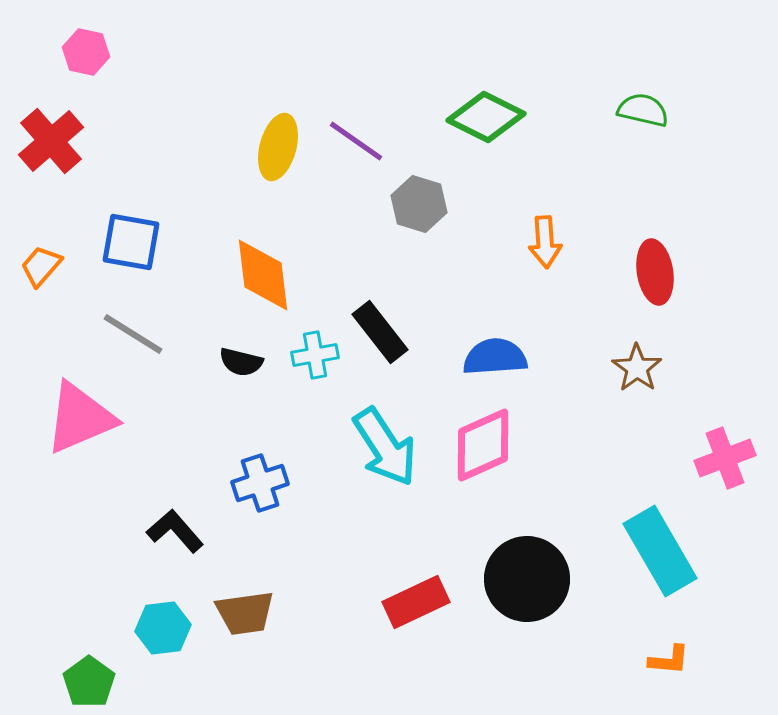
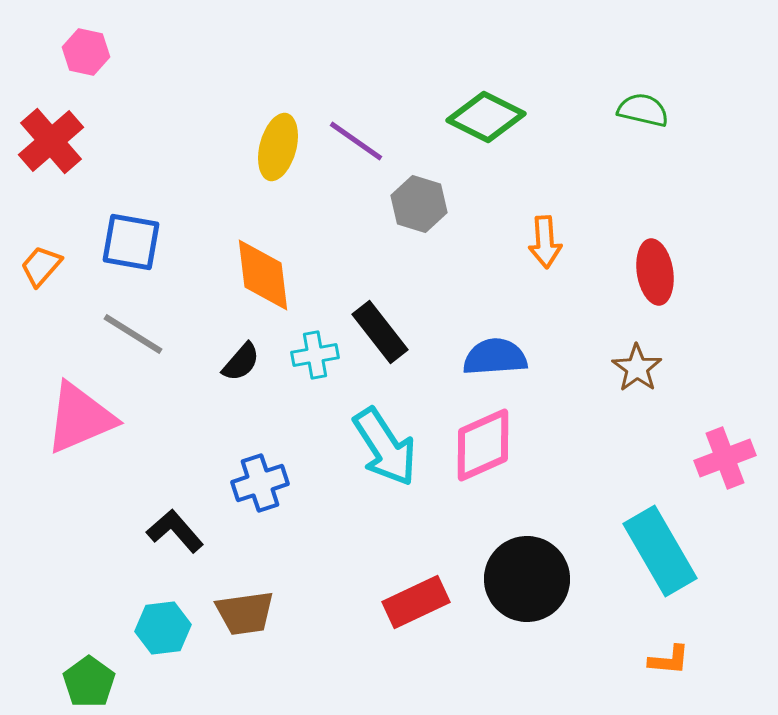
black semicircle: rotated 63 degrees counterclockwise
